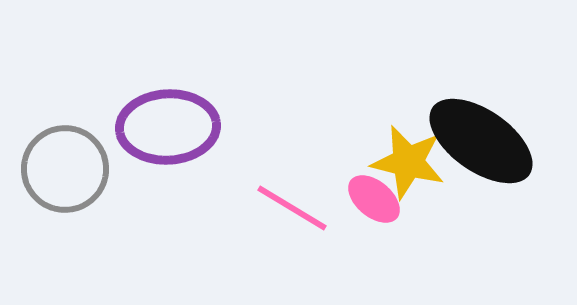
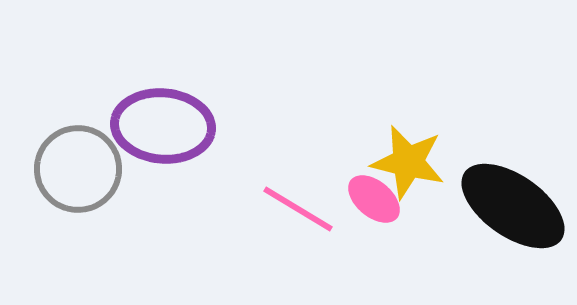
purple ellipse: moved 5 px left, 1 px up; rotated 8 degrees clockwise
black ellipse: moved 32 px right, 65 px down
gray circle: moved 13 px right
pink line: moved 6 px right, 1 px down
